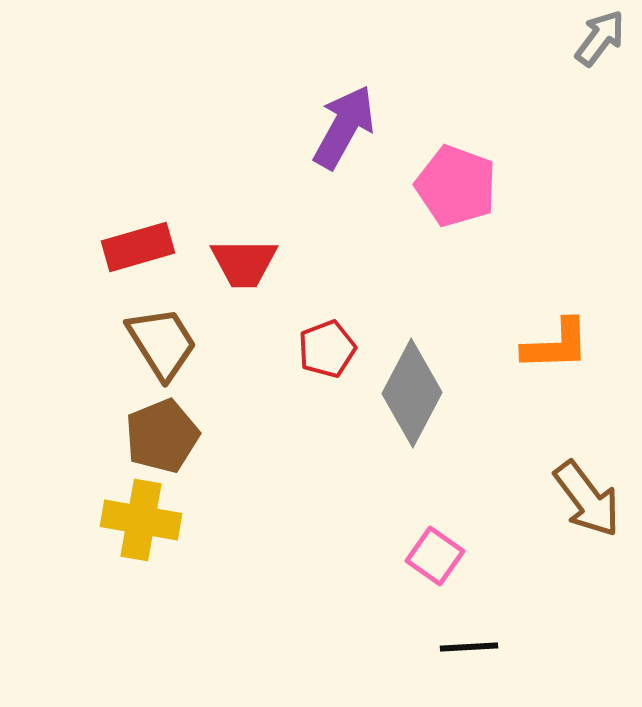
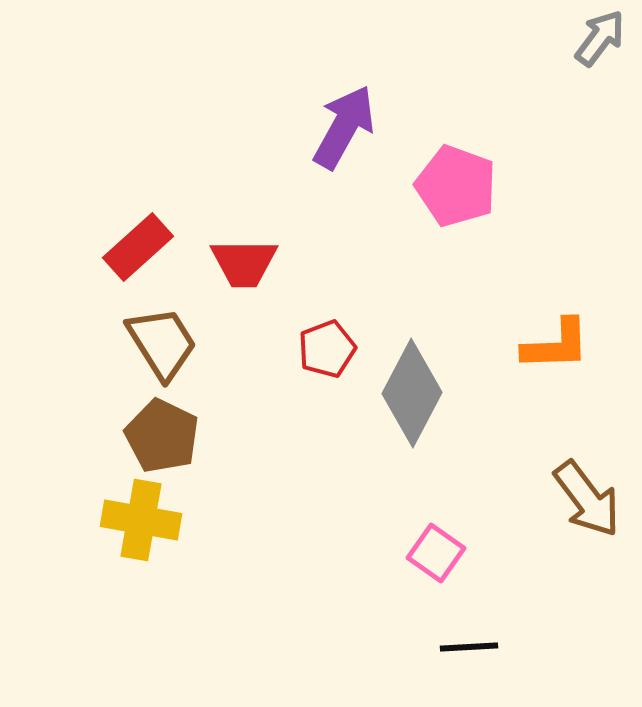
red rectangle: rotated 26 degrees counterclockwise
brown pentagon: rotated 24 degrees counterclockwise
pink square: moved 1 px right, 3 px up
